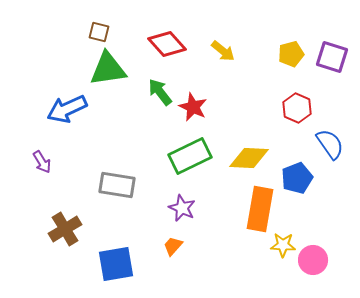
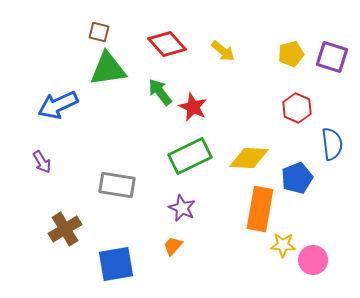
blue arrow: moved 9 px left, 4 px up
blue semicircle: moved 2 px right; rotated 28 degrees clockwise
